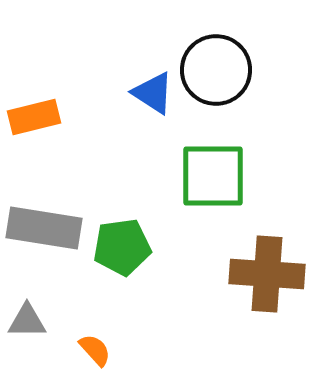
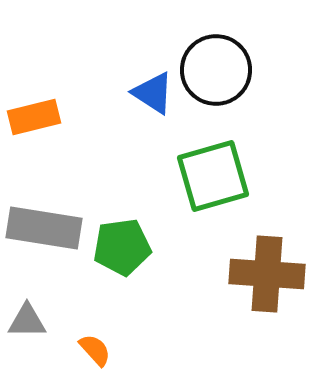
green square: rotated 16 degrees counterclockwise
